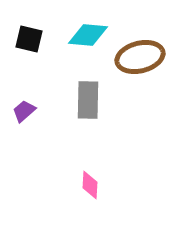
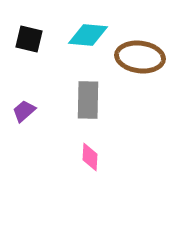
brown ellipse: rotated 21 degrees clockwise
pink diamond: moved 28 px up
